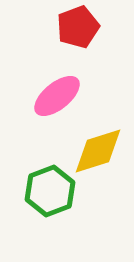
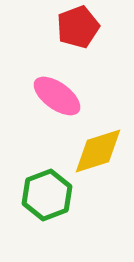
pink ellipse: rotated 75 degrees clockwise
green hexagon: moved 3 px left, 4 px down
